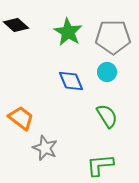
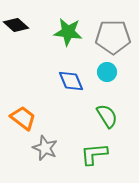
green star: rotated 24 degrees counterclockwise
orange trapezoid: moved 2 px right
green L-shape: moved 6 px left, 11 px up
